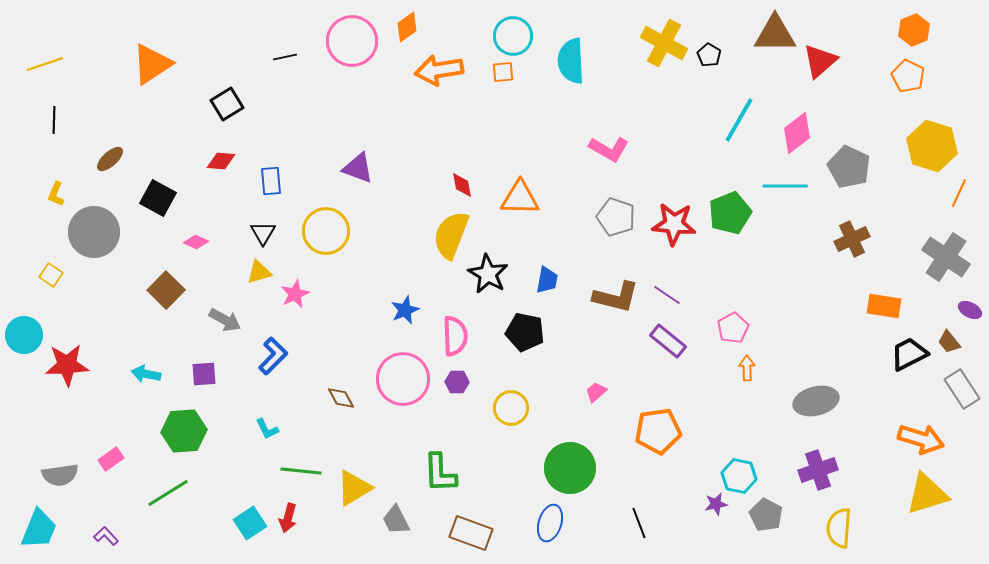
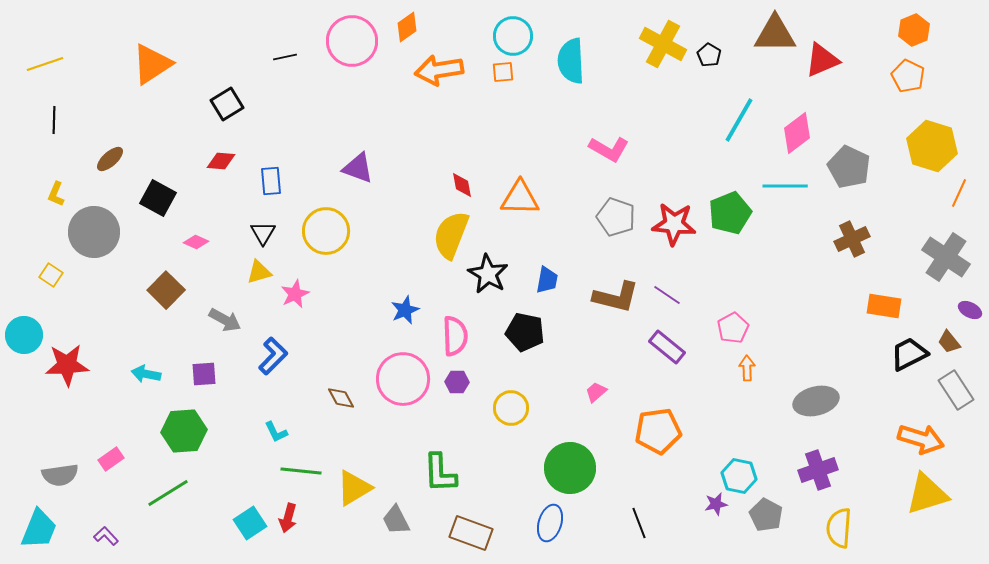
yellow cross at (664, 43): moved 1 px left, 1 px down
red triangle at (820, 61): moved 2 px right, 1 px up; rotated 18 degrees clockwise
purple rectangle at (668, 341): moved 1 px left, 6 px down
gray rectangle at (962, 389): moved 6 px left, 1 px down
cyan L-shape at (267, 429): moved 9 px right, 3 px down
